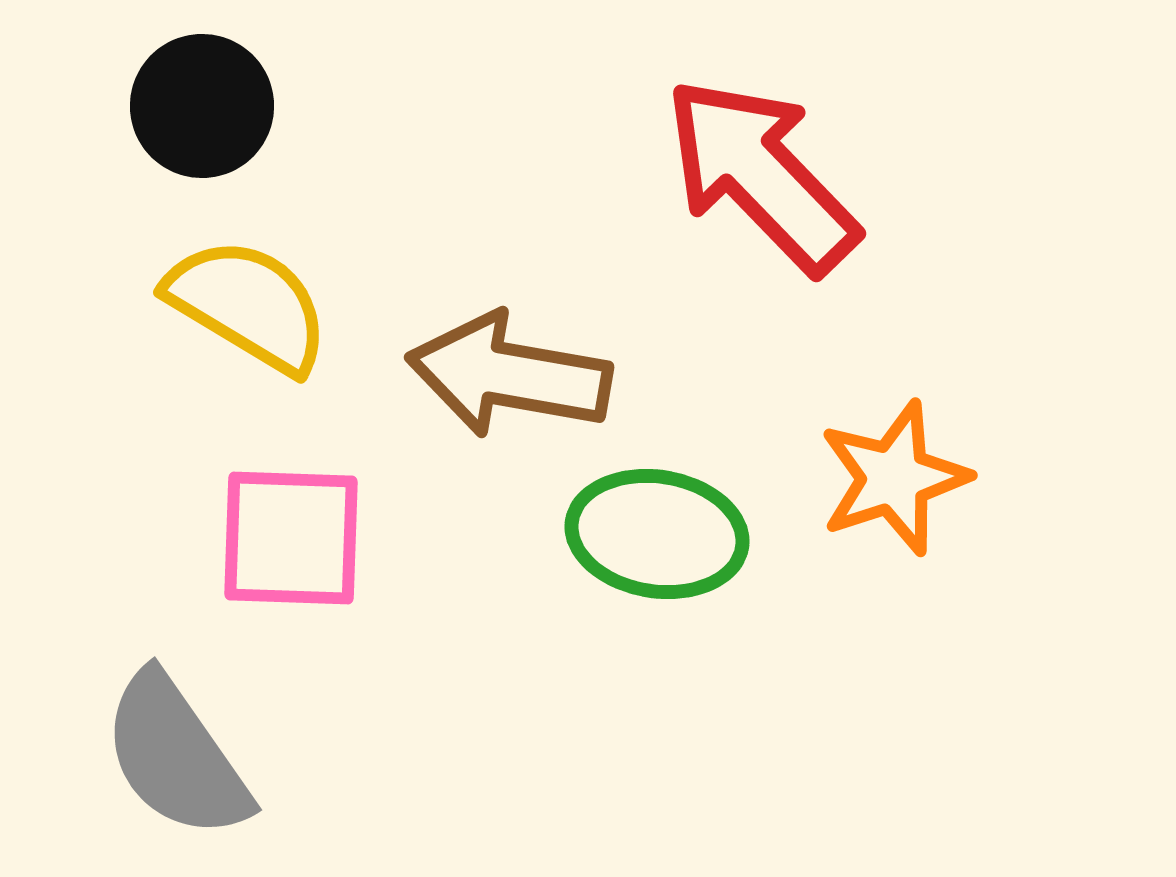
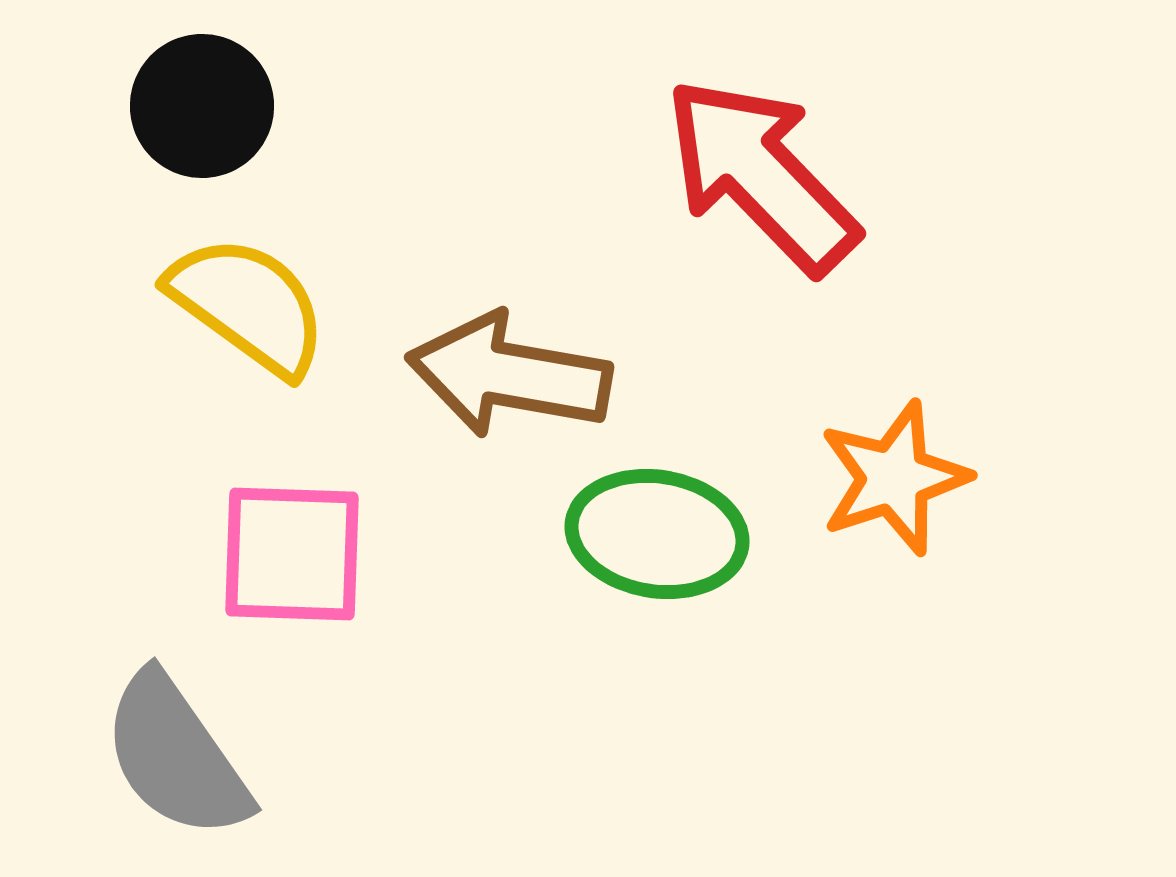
yellow semicircle: rotated 5 degrees clockwise
pink square: moved 1 px right, 16 px down
